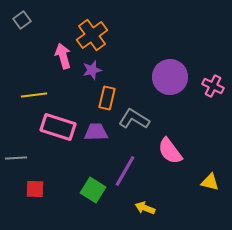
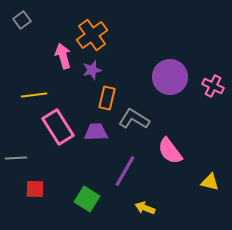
pink rectangle: rotated 40 degrees clockwise
green square: moved 6 px left, 9 px down
